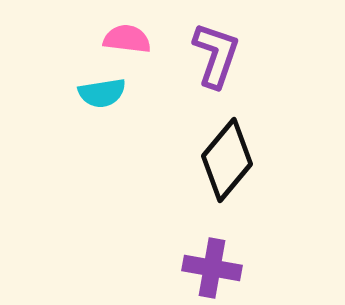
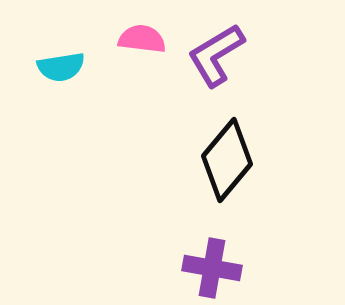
pink semicircle: moved 15 px right
purple L-shape: rotated 140 degrees counterclockwise
cyan semicircle: moved 41 px left, 26 px up
